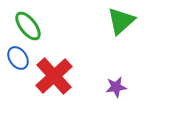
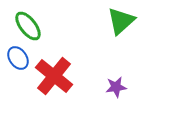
red cross: rotated 9 degrees counterclockwise
